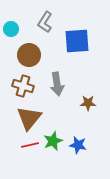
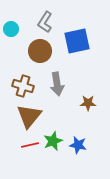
blue square: rotated 8 degrees counterclockwise
brown circle: moved 11 px right, 4 px up
brown triangle: moved 2 px up
